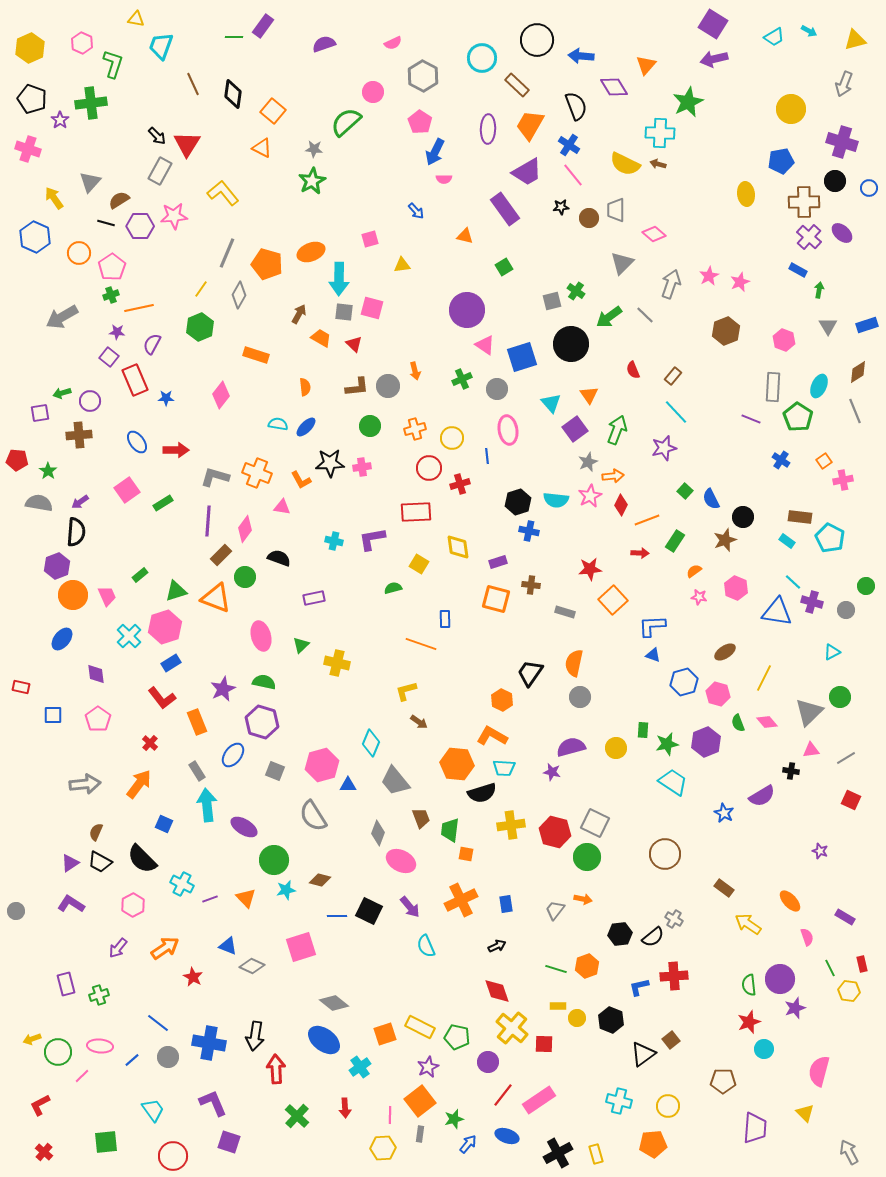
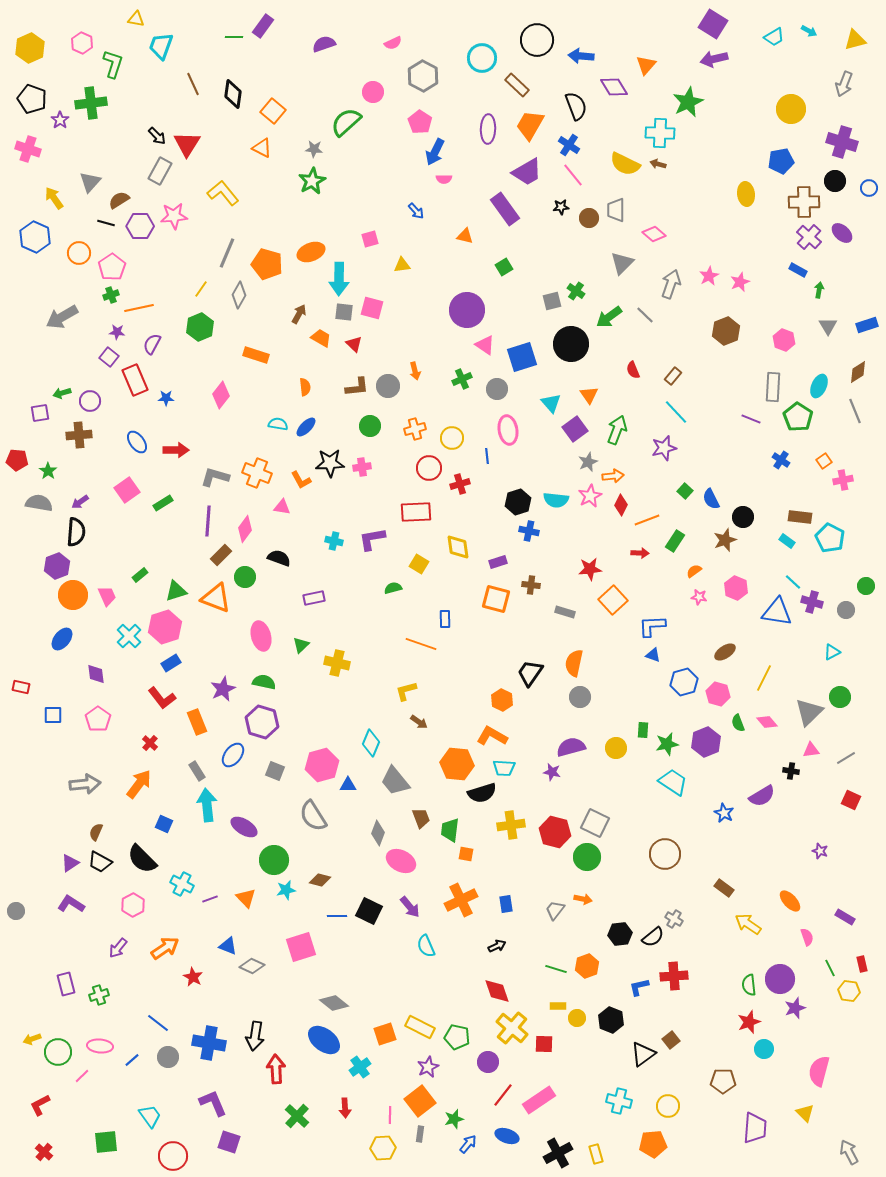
cyan trapezoid at (153, 1110): moved 3 px left, 6 px down
